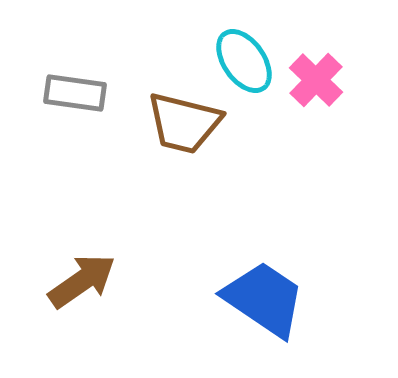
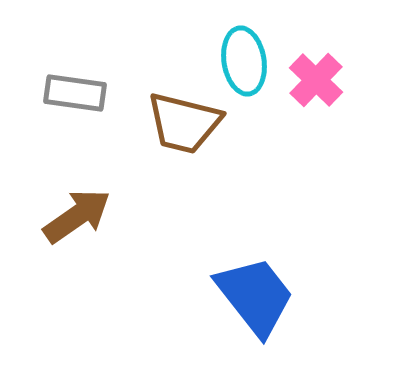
cyan ellipse: rotated 26 degrees clockwise
brown arrow: moved 5 px left, 65 px up
blue trapezoid: moved 9 px left, 3 px up; rotated 18 degrees clockwise
